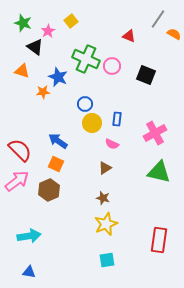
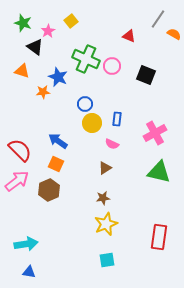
brown star: rotated 24 degrees counterclockwise
cyan arrow: moved 3 px left, 8 px down
red rectangle: moved 3 px up
